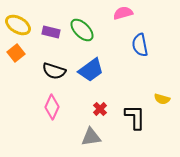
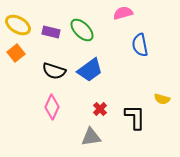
blue trapezoid: moved 1 px left
